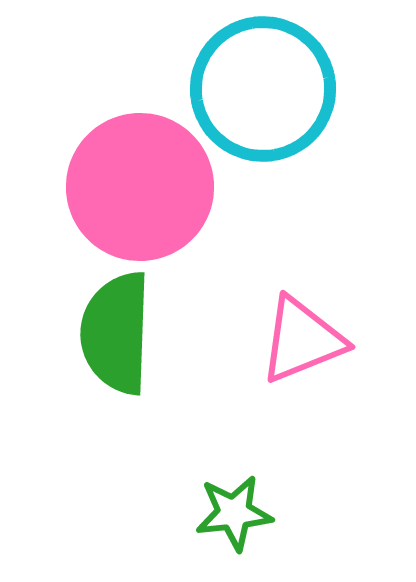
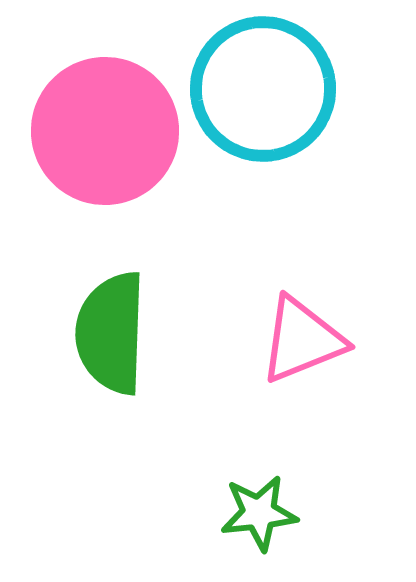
pink circle: moved 35 px left, 56 px up
green semicircle: moved 5 px left
green star: moved 25 px right
